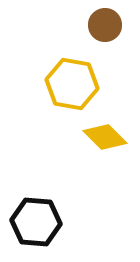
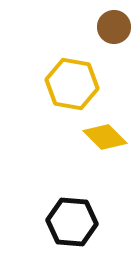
brown circle: moved 9 px right, 2 px down
black hexagon: moved 36 px right
